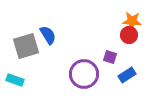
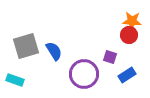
blue semicircle: moved 6 px right, 16 px down
